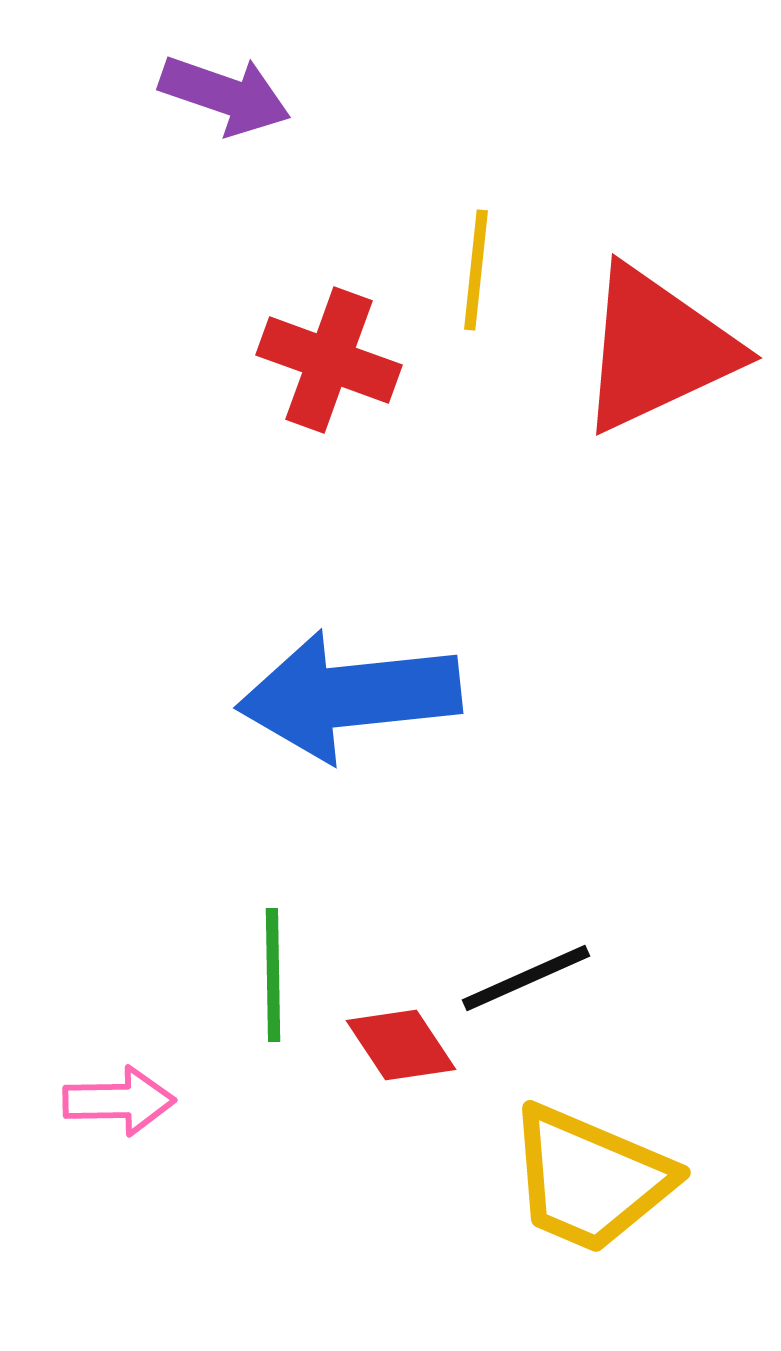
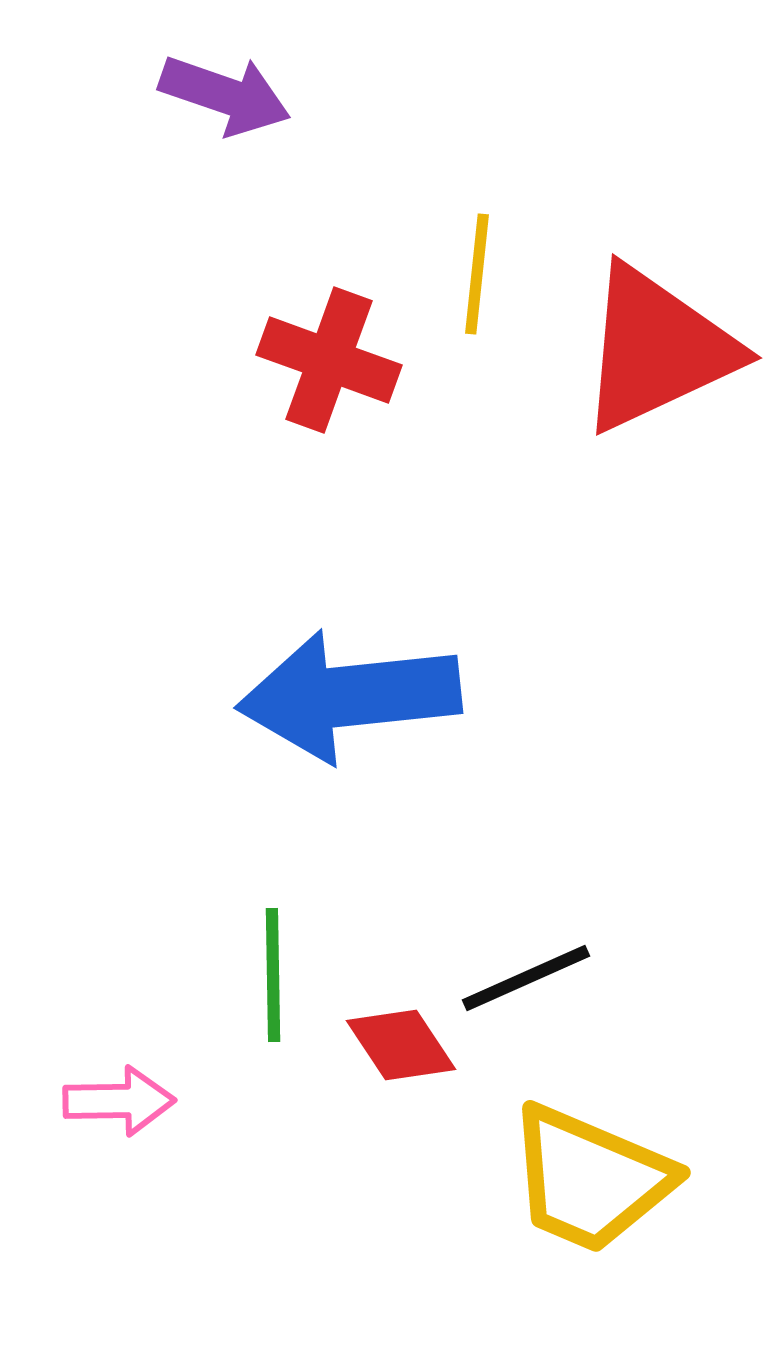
yellow line: moved 1 px right, 4 px down
